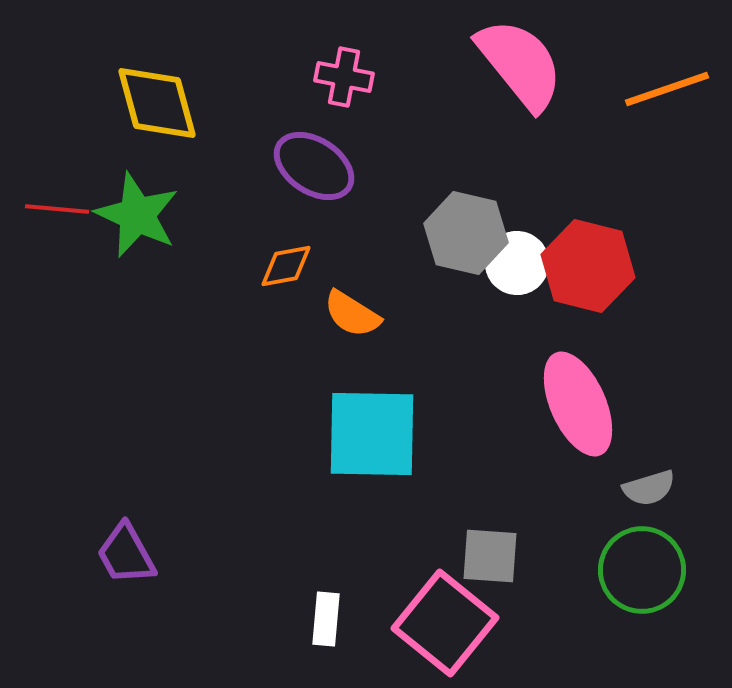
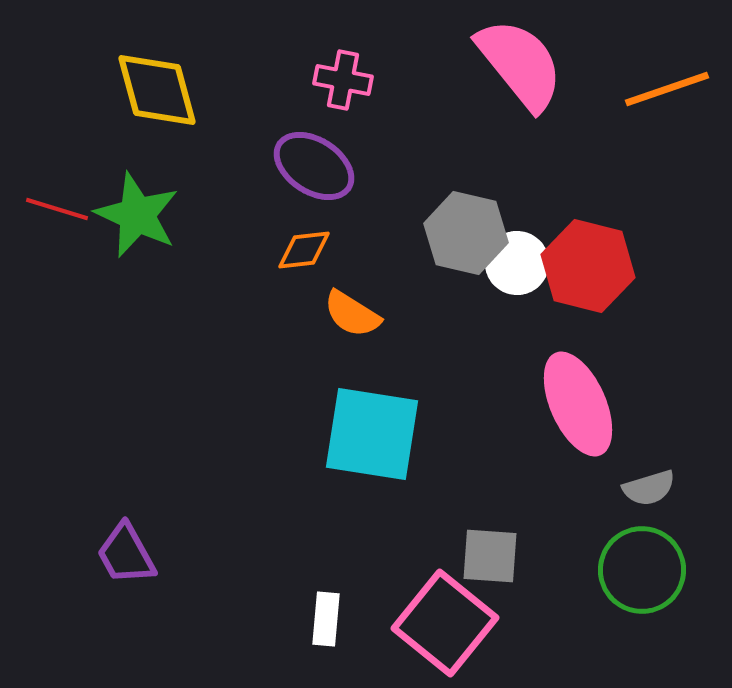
pink cross: moved 1 px left, 3 px down
yellow diamond: moved 13 px up
red line: rotated 12 degrees clockwise
orange diamond: moved 18 px right, 16 px up; rotated 4 degrees clockwise
cyan square: rotated 8 degrees clockwise
